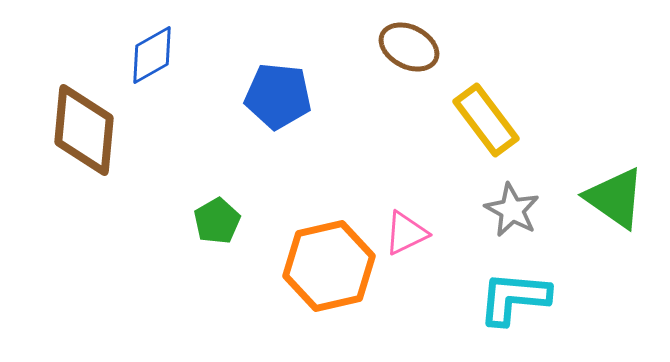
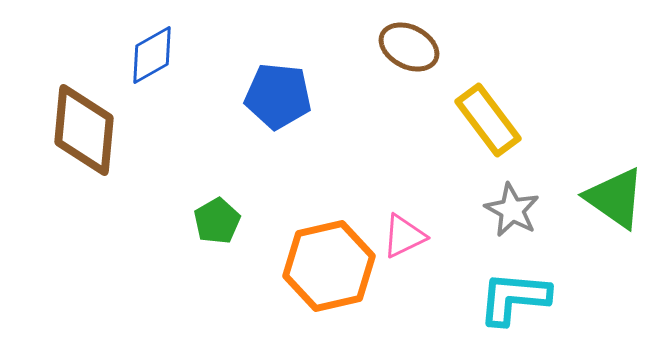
yellow rectangle: moved 2 px right
pink triangle: moved 2 px left, 3 px down
